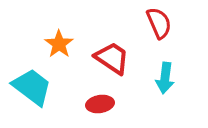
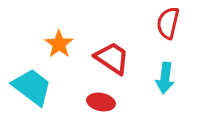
red semicircle: moved 9 px right; rotated 144 degrees counterclockwise
red ellipse: moved 1 px right, 2 px up; rotated 20 degrees clockwise
